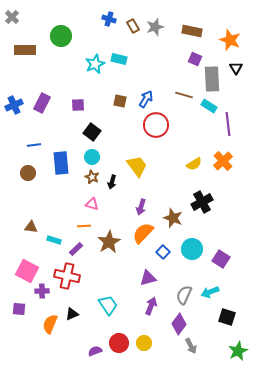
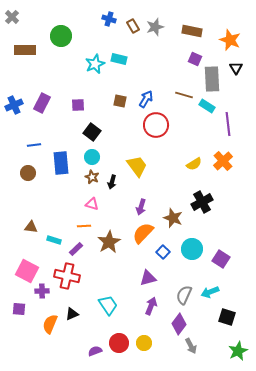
cyan rectangle at (209, 106): moved 2 px left
